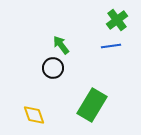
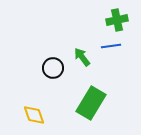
green cross: rotated 25 degrees clockwise
green arrow: moved 21 px right, 12 px down
green rectangle: moved 1 px left, 2 px up
